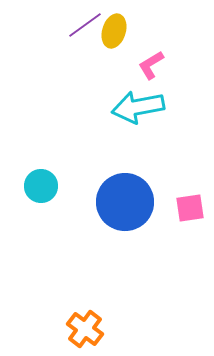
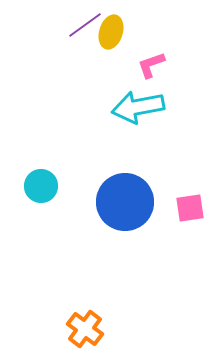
yellow ellipse: moved 3 px left, 1 px down
pink L-shape: rotated 12 degrees clockwise
